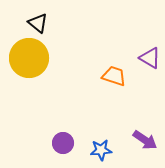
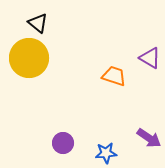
purple arrow: moved 4 px right, 2 px up
blue star: moved 5 px right, 3 px down
